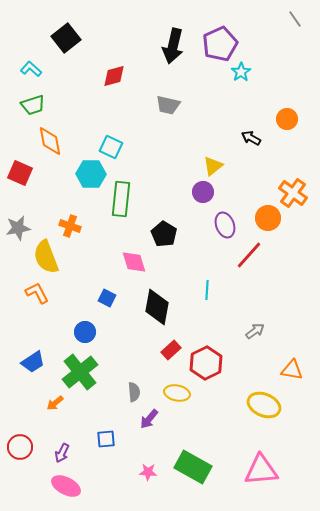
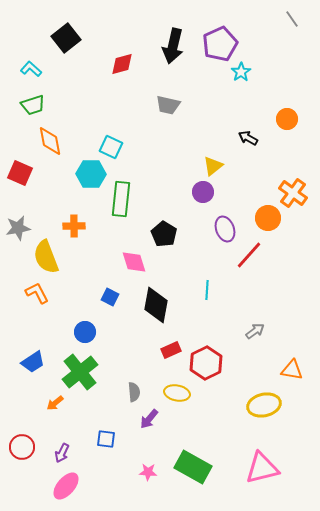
gray line at (295, 19): moved 3 px left
red diamond at (114, 76): moved 8 px right, 12 px up
black arrow at (251, 138): moved 3 px left
purple ellipse at (225, 225): moved 4 px down
orange cross at (70, 226): moved 4 px right; rotated 20 degrees counterclockwise
blue square at (107, 298): moved 3 px right, 1 px up
black diamond at (157, 307): moved 1 px left, 2 px up
red rectangle at (171, 350): rotated 18 degrees clockwise
yellow ellipse at (264, 405): rotated 36 degrees counterclockwise
blue square at (106, 439): rotated 12 degrees clockwise
red circle at (20, 447): moved 2 px right
pink triangle at (261, 470): moved 1 px right, 2 px up; rotated 9 degrees counterclockwise
pink ellipse at (66, 486): rotated 76 degrees counterclockwise
